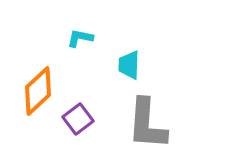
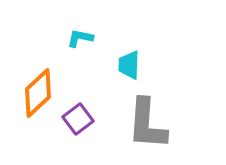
orange diamond: moved 2 px down
